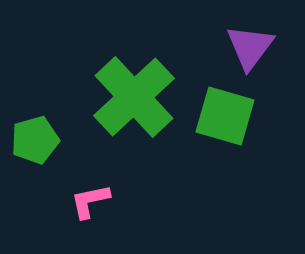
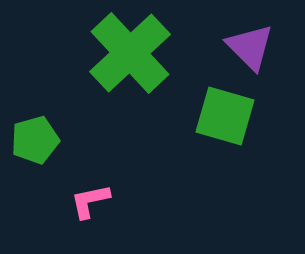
purple triangle: rotated 22 degrees counterclockwise
green cross: moved 4 px left, 44 px up
